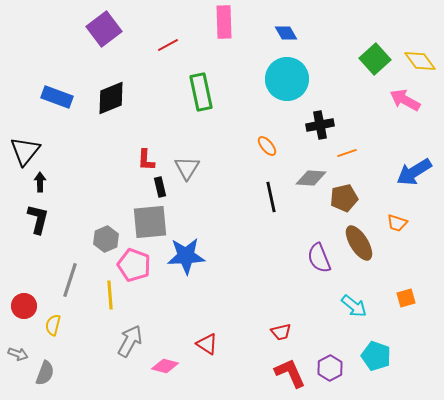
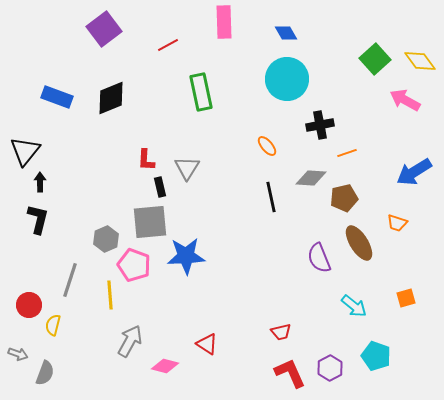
red circle at (24, 306): moved 5 px right, 1 px up
